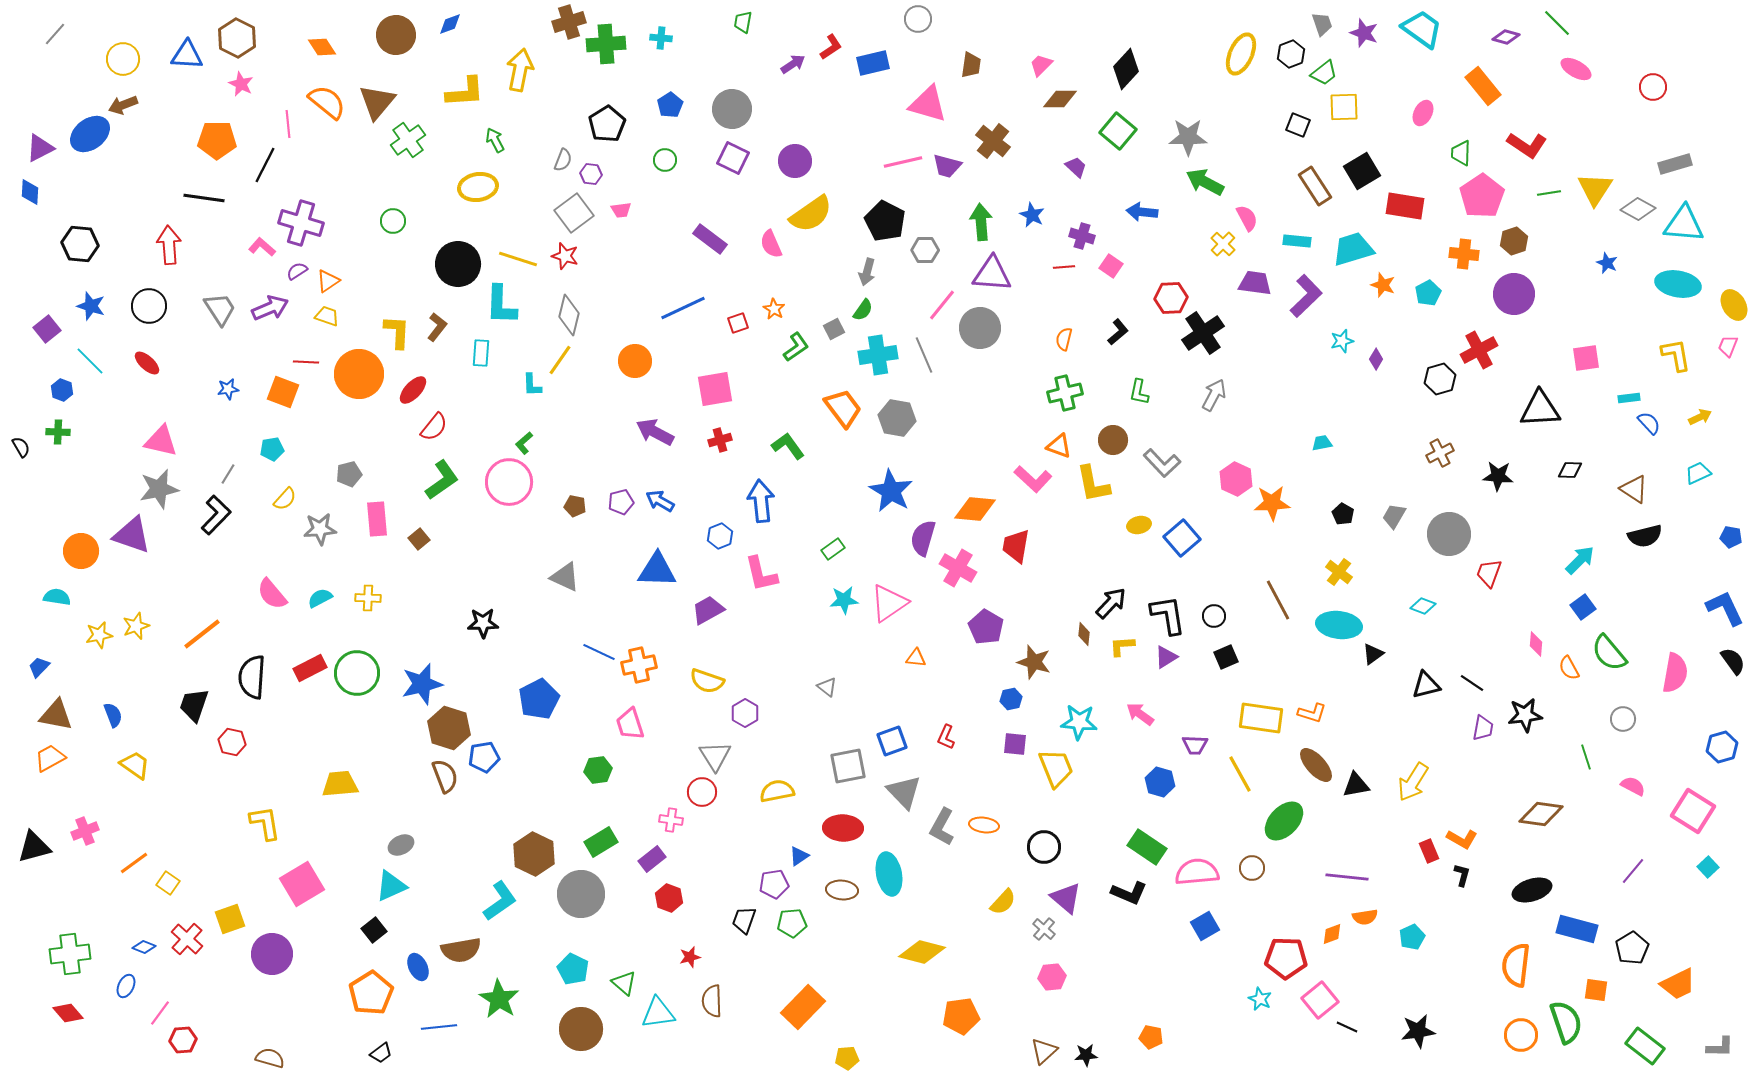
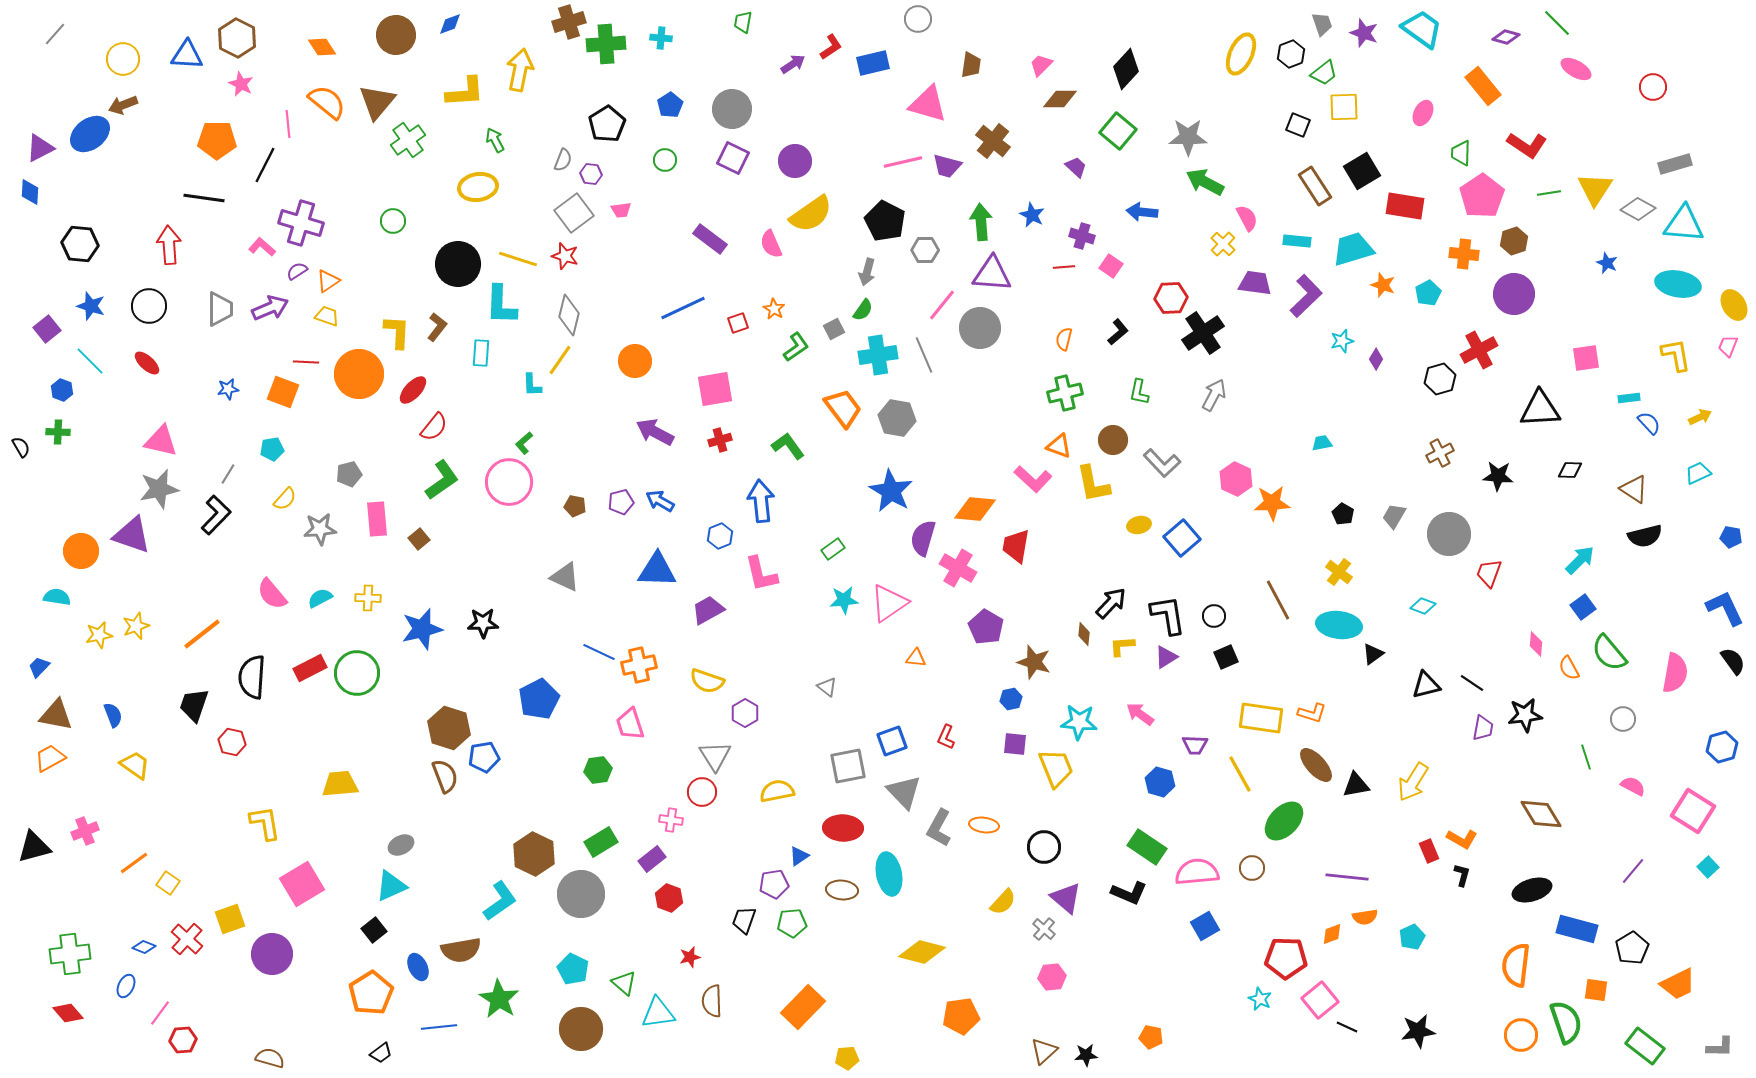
gray trapezoid at (220, 309): rotated 33 degrees clockwise
blue star at (422, 684): moved 55 px up
brown diamond at (1541, 814): rotated 51 degrees clockwise
gray L-shape at (942, 827): moved 3 px left, 1 px down
